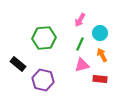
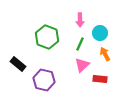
pink arrow: rotated 32 degrees counterclockwise
green hexagon: moved 3 px right, 1 px up; rotated 25 degrees clockwise
orange arrow: moved 3 px right, 1 px up
pink triangle: rotated 28 degrees counterclockwise
purple hexagon: moved 1 px right
